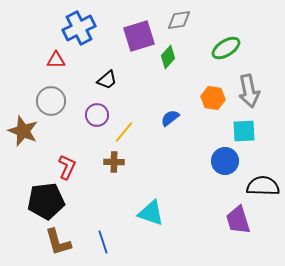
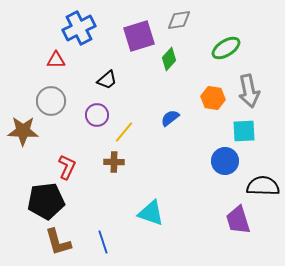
green diamond: moved 1 px right, 2 px down
brown star: rotated 20 degrees counterclockwise
